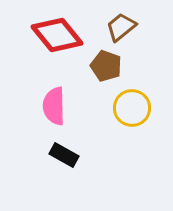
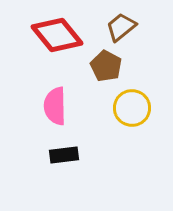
brown pentagon: rotated 8 degrees clockwise
pink semicircle: moved 1 px right
black rectangle: rotated 36 degrees counterclockwise
